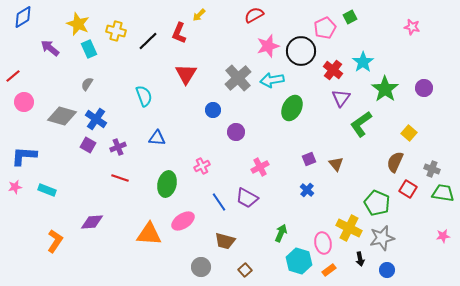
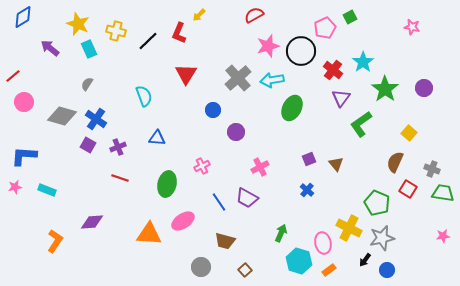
black arrow at (360, 259): moved 5 px right, 1 px down; rotated 48 degrees clockwise
